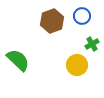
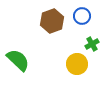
yellow circle: moved 1 px up
